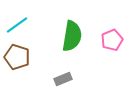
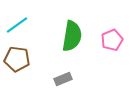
brown pentagon: moved 2 px down; rotated 10 degrees counterclockwise
